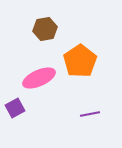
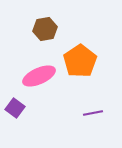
pink ellipse: moved 2 px up
purple square: rotated 24 degrees counterclockwise
purple line: moved 3 px right, 1 px up
